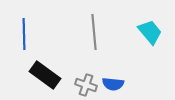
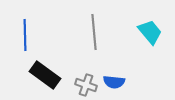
blue line: moved 1 px right, 1 px down
blue semicircle: moved 1 px right, 2 px up
